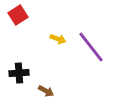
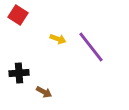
red square: rotated 24 degrees counterclockwise
brown arrow: moved 2 px left, 1 px down
